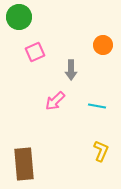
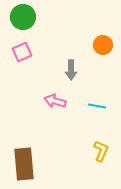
green circle: moved 4 px right
pink square: moved 13 px left
pink arrow: rotated 60 degrees clockwise
